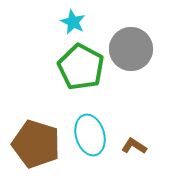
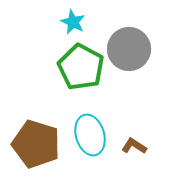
gray circle: moved 2 px left
